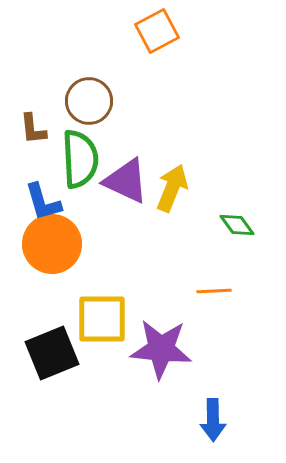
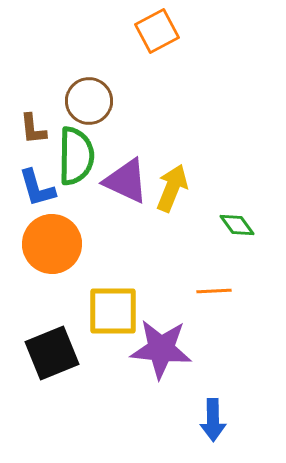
green semicircle: moved 4 px left, 3 px up; rotated 4 degrees clockwise
blue L-shape: moved 6 px left, 14 px up
yellow square: moved 11 px right, 8 px up
